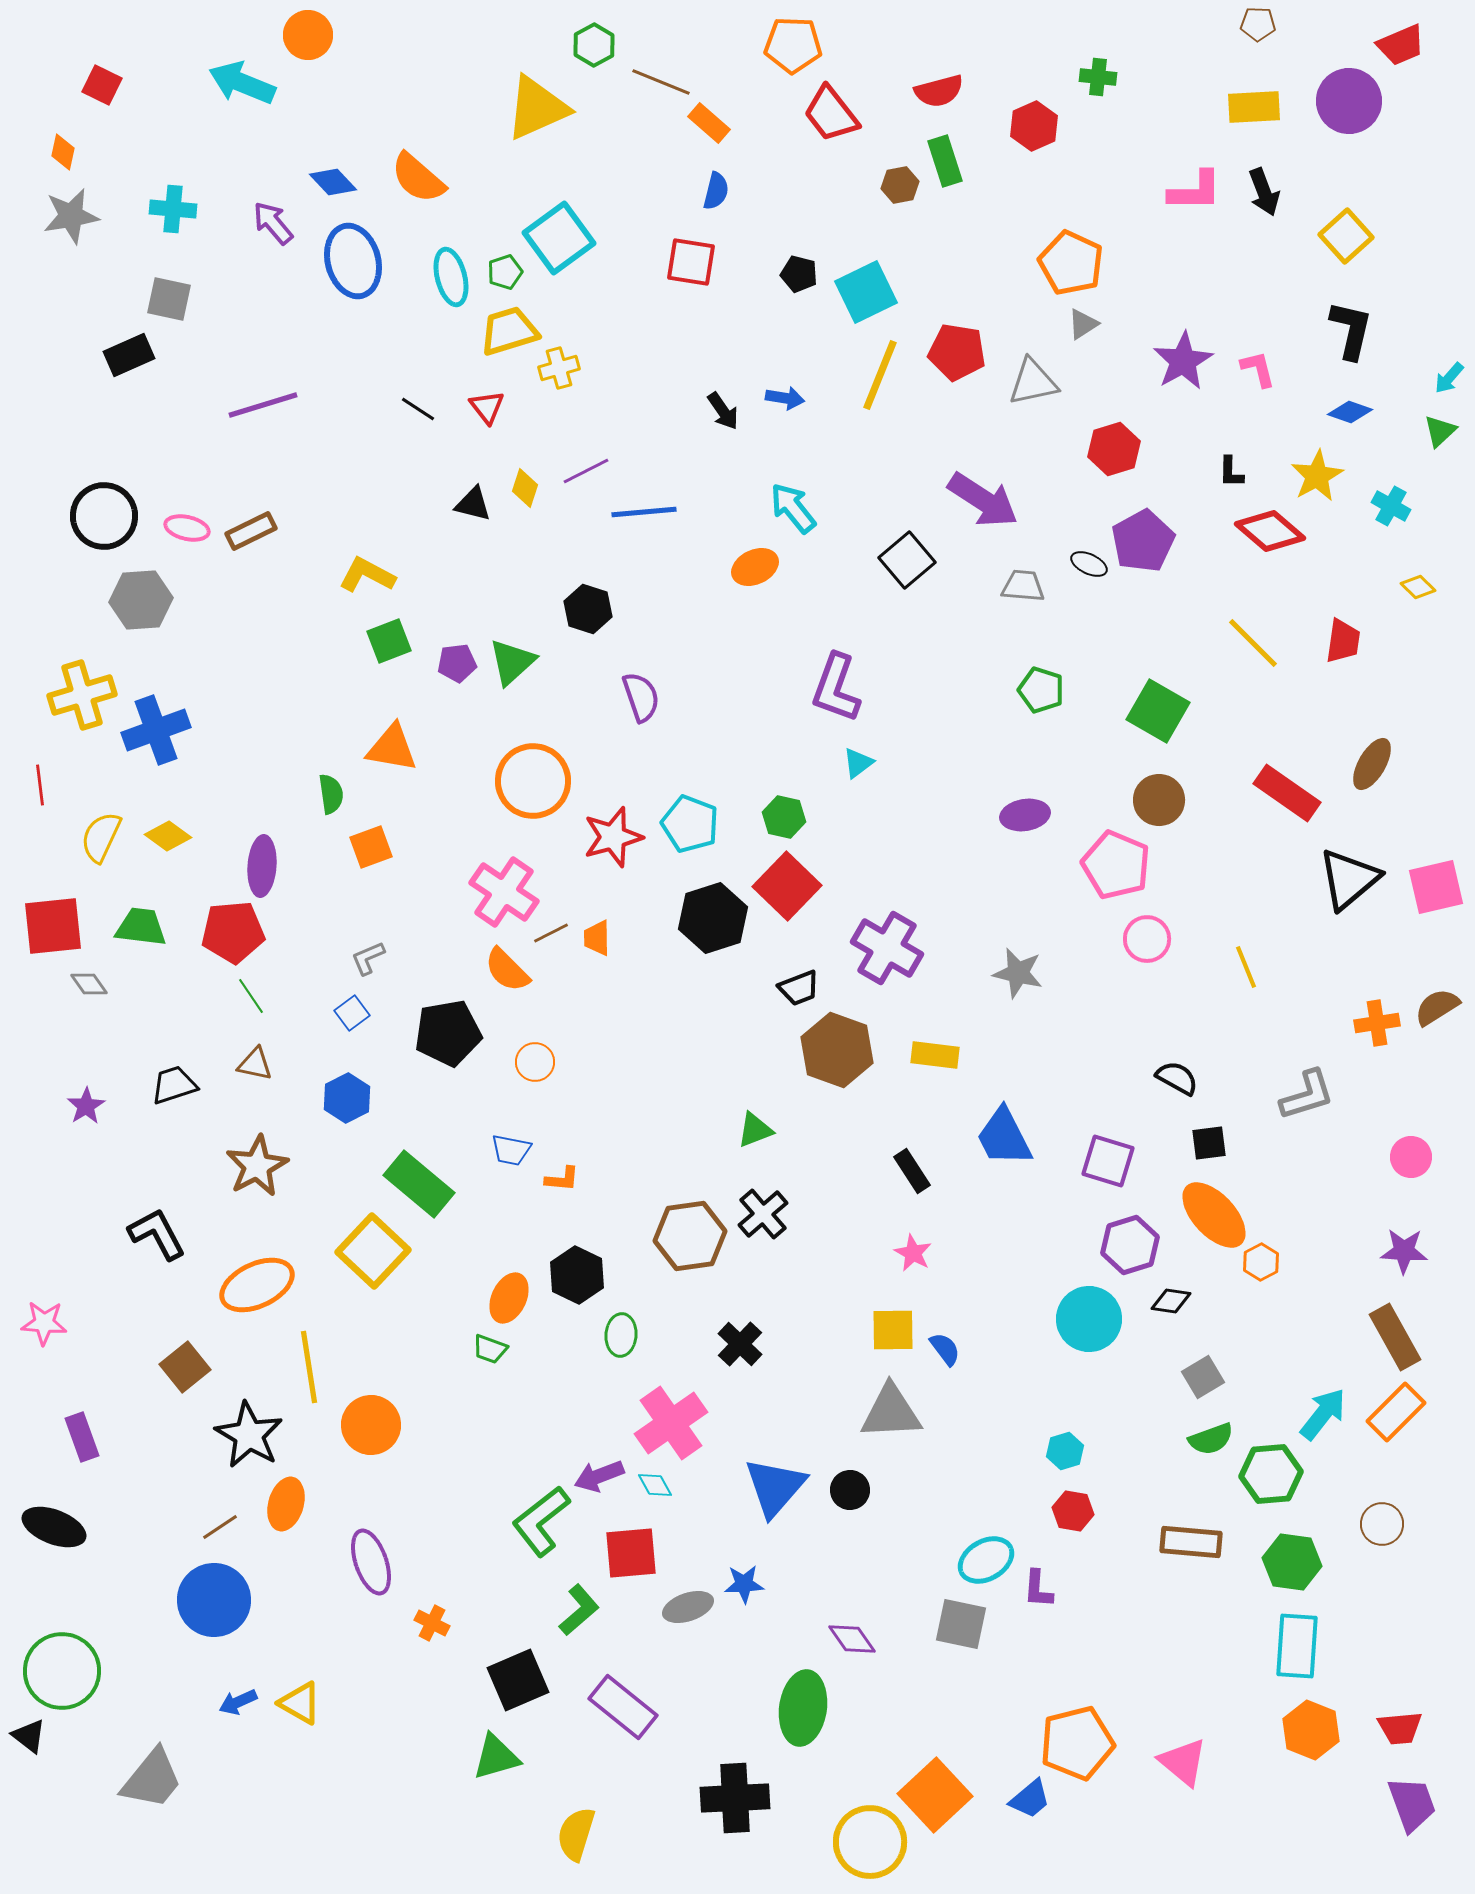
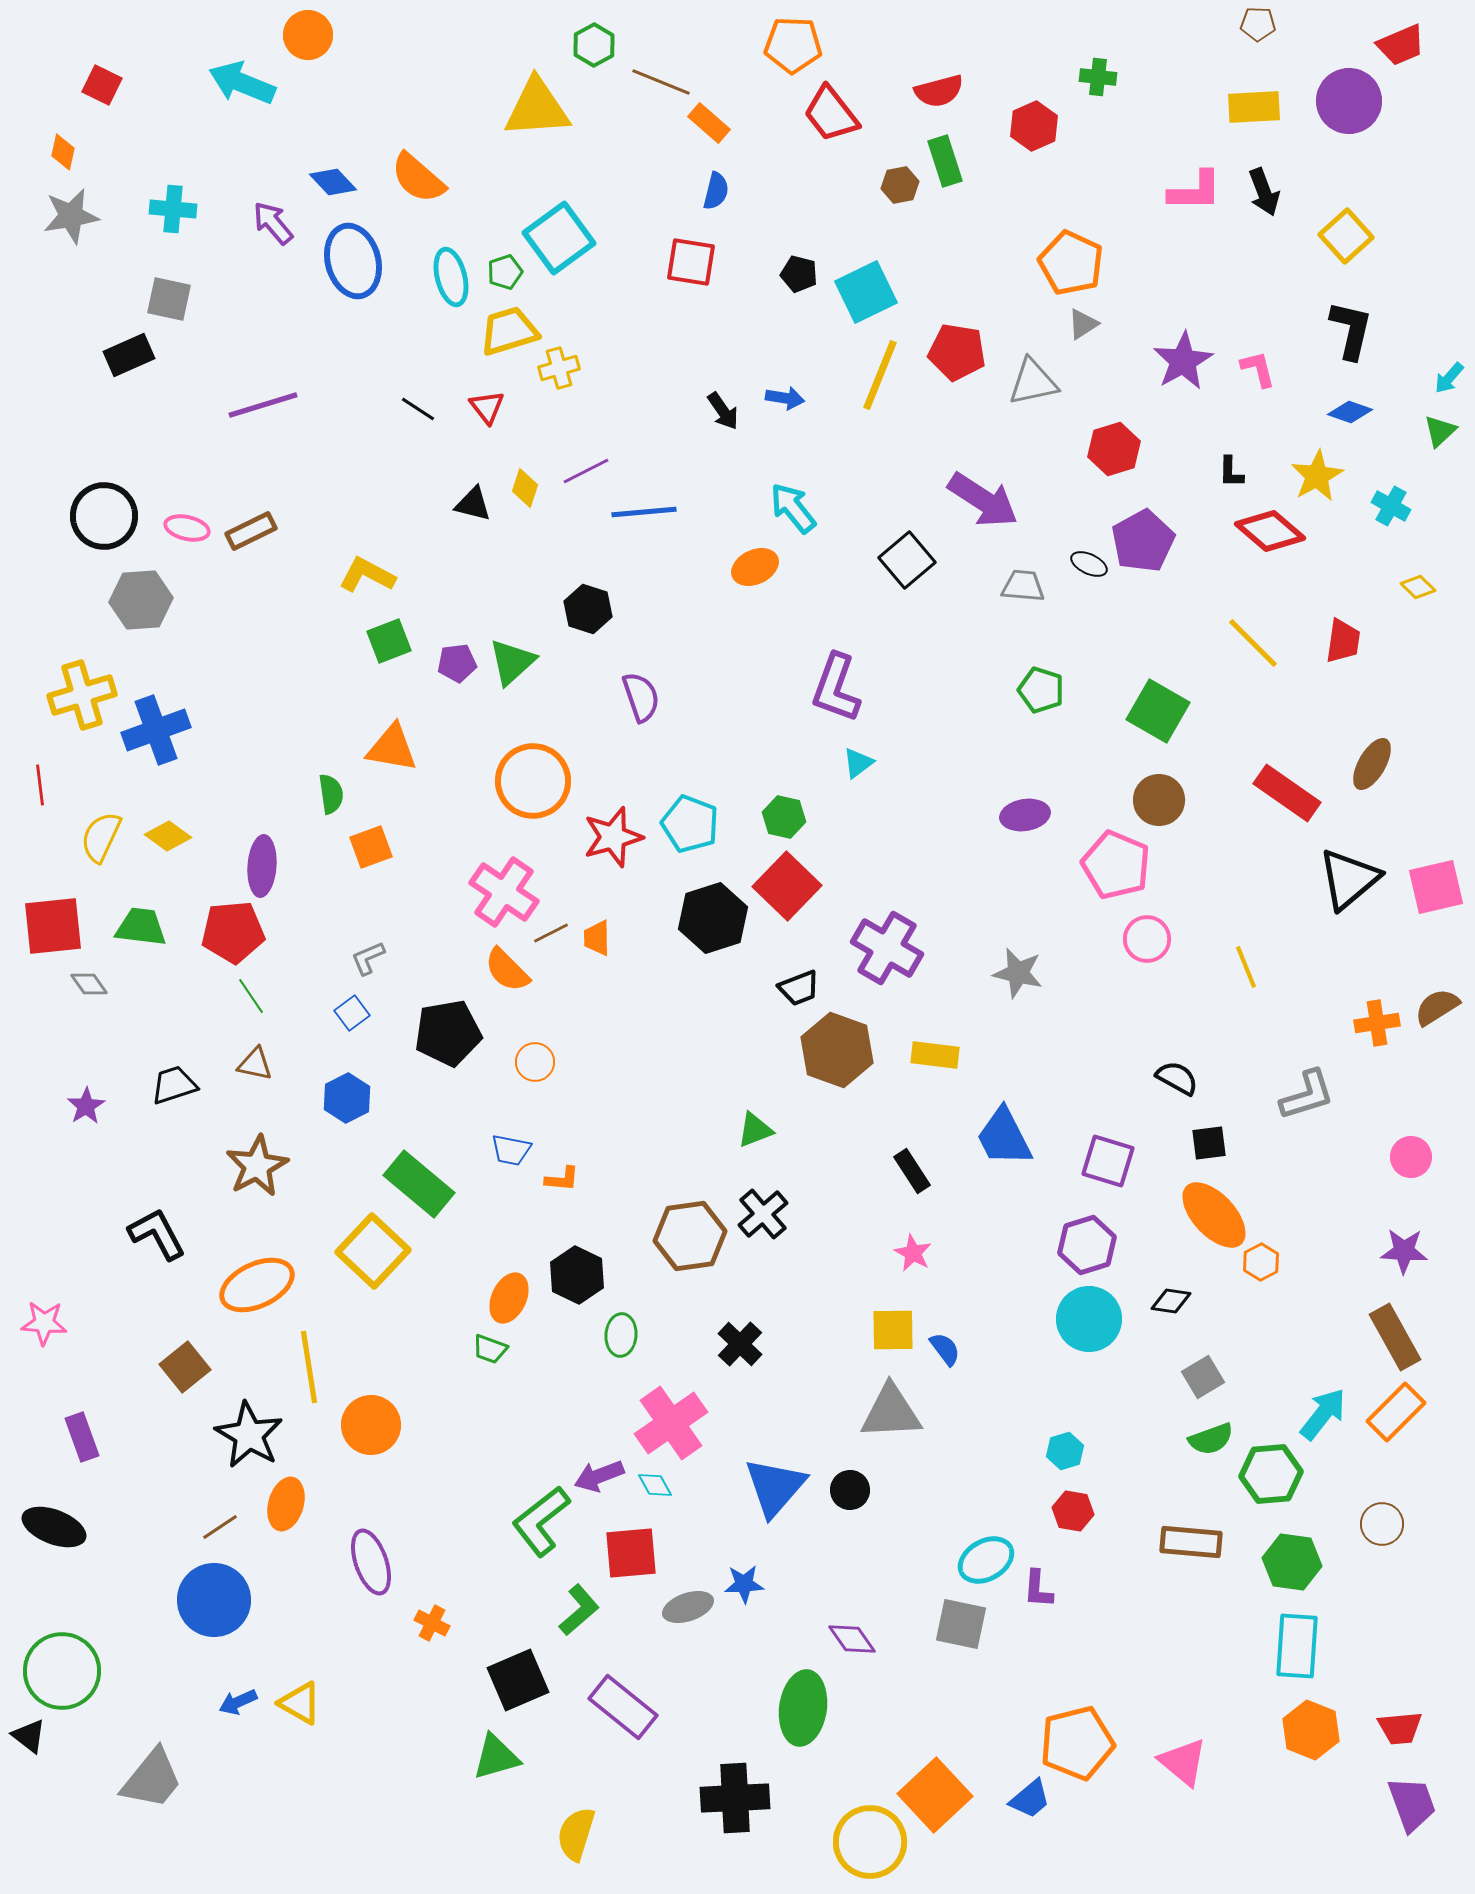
yellow triangle at (537, 108): rotated 20 degrees clockwise
purple hexagon at (1130, 1245): moved 43 px left
